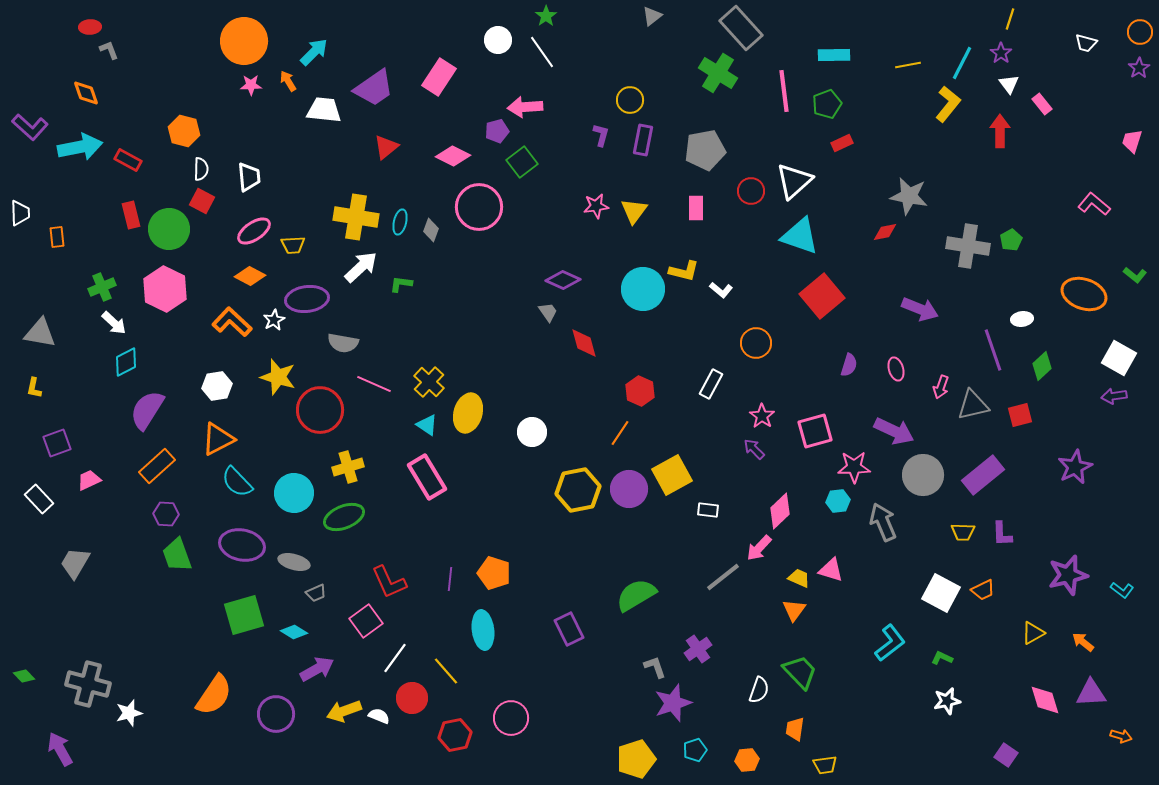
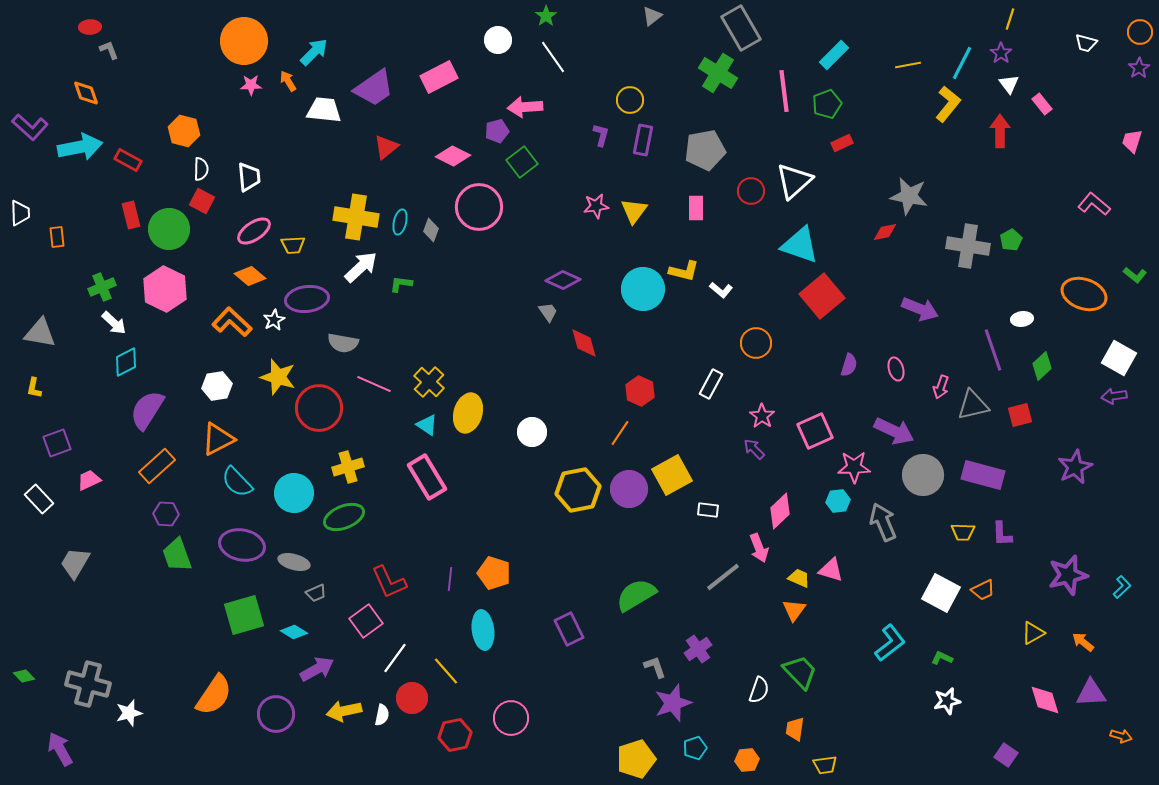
gray rectangle at (741, 28): rotated 12 degrees clockwise
white line at (542, 52): moved 11 px right, 5 px down
cyan rectangle at (834, 55): rotated 44 degrees counterclockwise
pink rectangle at (439, 77): rotated 30 degrees clockwise
cyan triangle at (800, 236): moved 9 px down
orange diamond at (250, 276): rotated 12 degrees clockwise
red circle at (320, 410): moved 1 px left, 2 px up
pink square at (815, 431): rotated 9 degrees counterclockwise
purple rectangle at (983, 475): rotated 54 degrees clockwise
pink arrow at (759, 548): rotated 64 degrees counterclockwise
cyan L-shape at (1122, 590): moved 3 px up; rotated 80 degrees counterclockwise
yellow arrow at (344, 711): rotated 8 degrees clockwise
white semicircle at (379, 716): moved 3 px right, 1 px up; rotated 80 degrees clockwise
cyan pentagon at (695, 750): moved 2 px up
